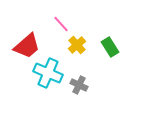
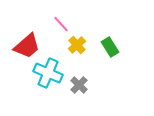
gray cross: rotated 18 degrees clockwise
